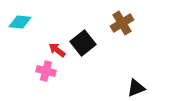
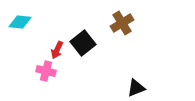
red arrow: rotated 102 degrees counterclockwise
